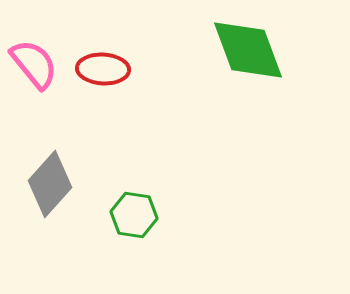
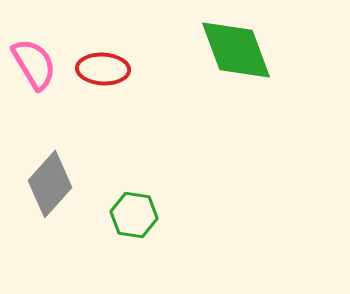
green diamond: moved 12 px left
pink semicircle: rotated 8 degrees clockwise
